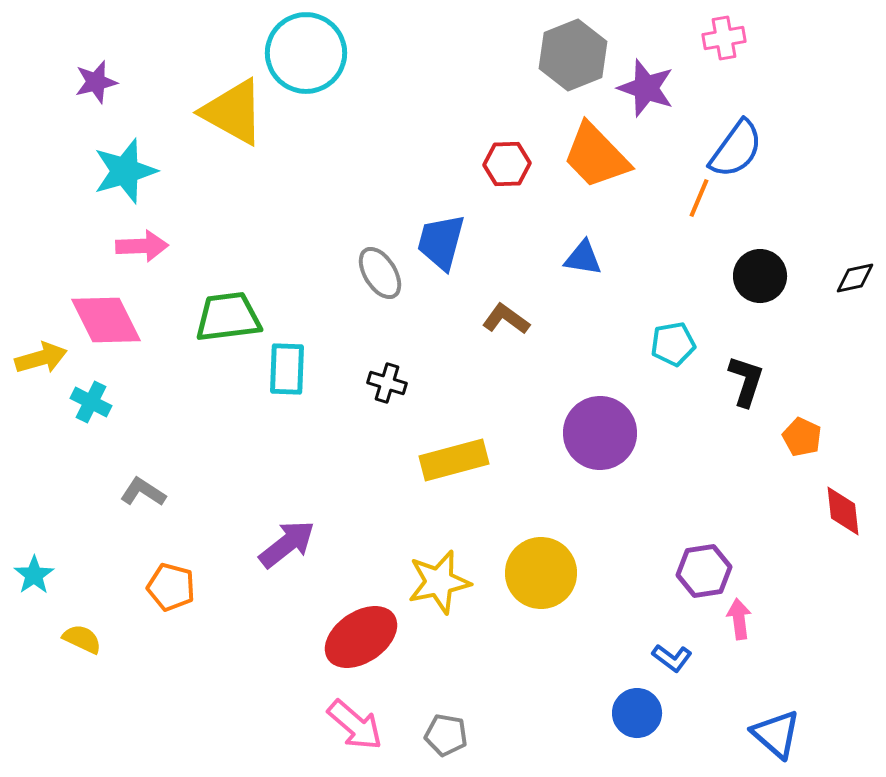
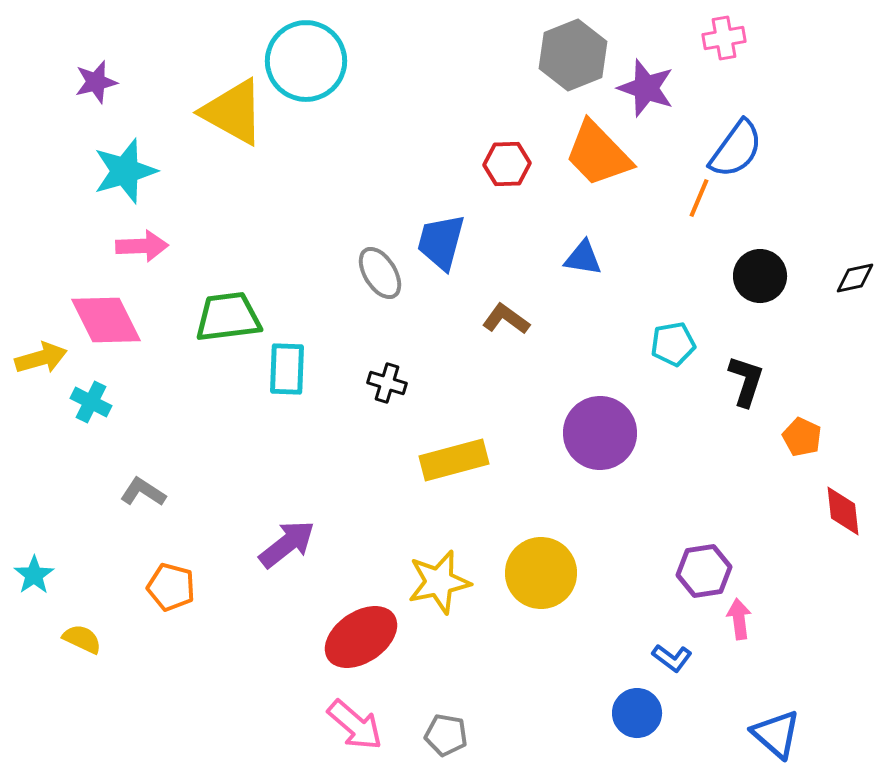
cyan circle at (306, 53): moved 8 px down
orange trapezoid at (596, 156): moved 2 px right, 2 px up
